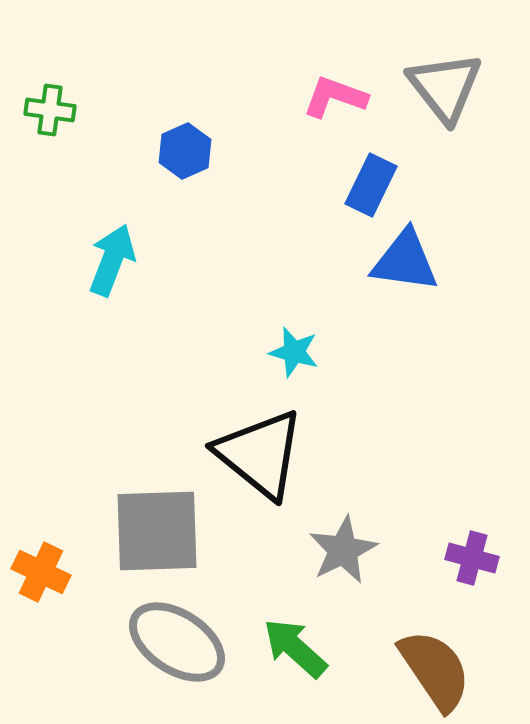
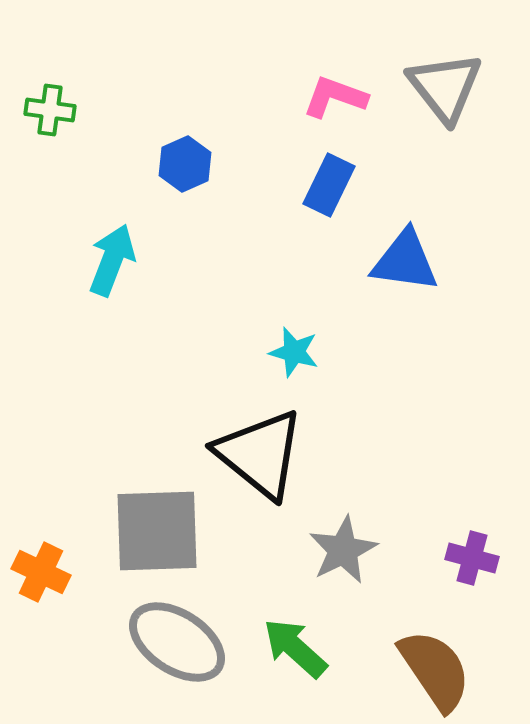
blue hexagon: moved 13 px down
blue rectangle: moved 42 px left
